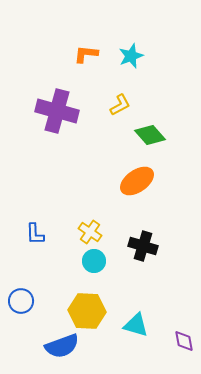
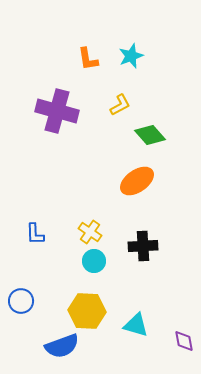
orange L-shape: moved 2 px right, 5 px down; rotated 105 degrees counterclockwise
black cross: rotated 20 degrees counterclockwise
